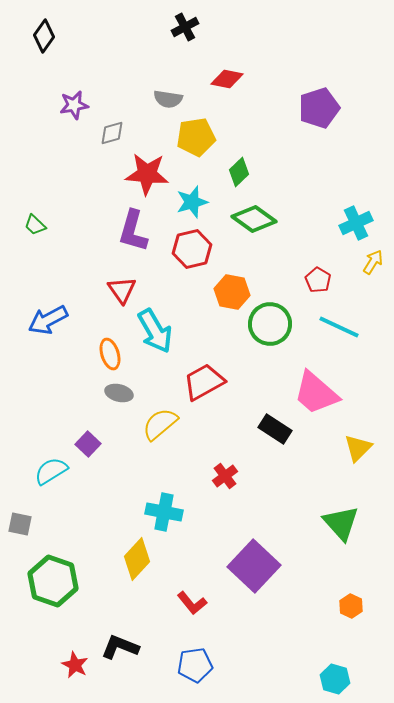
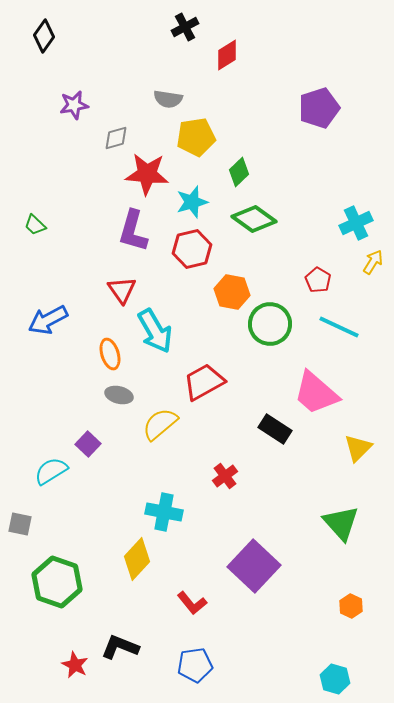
red diamond at (227, 79): moved 24 px up; rotated 44 degrees counterclockwise
gray diamond at (112, 133): moved 4 px right, 5 px down
gray ellipse at (119, 393): moved 2 px down
green hexagon at (53, 581): moved 4 px right, 1 px down
